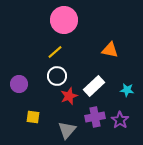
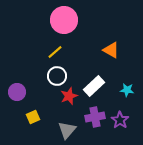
orange triangle: moved 1 px right; rotated 18 degrees clockwise
purple circle: moved 2 px left, 8 px down
yellow square: rotated 32 degrees counterclockwise
